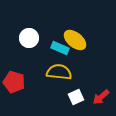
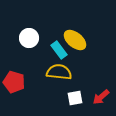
cyan rectangle: moved 1 px left, 2 px down; rotated 30 degrees clockwise
white square: moved 1 px left, 1 px down; rotated 14 degrees clockwise
